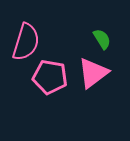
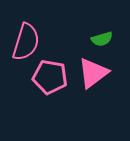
green semicircle: rotated 105 degrees clockwise
